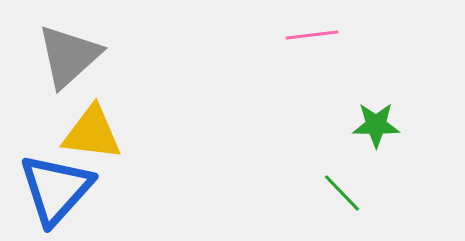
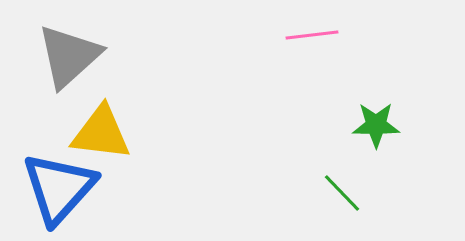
yellow triangle: moved 9 px right
blue triangle: moved 3 px right, 1 px up
